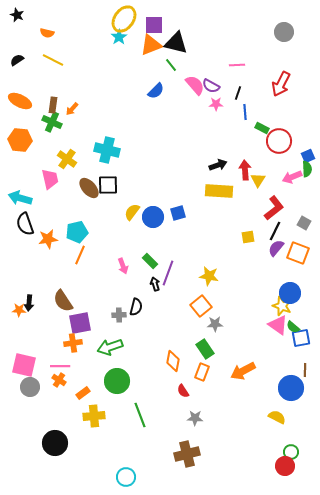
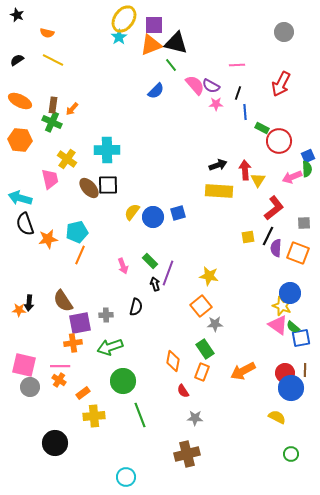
cyan cross at (107, 150): rotated 15 degrees counterclockwise
gray square at (304, 223): rotated 32 degrees counterclockwise
black line at (275, 231): moved 7 px left, 5 px down
purple semicircle at (276, 248): rotated 36 degrees counterclockwise
gray cross at (119, 315): moved 13 px left
green circle at (117, 381): moved 6 px right
green circle at (291, 452): moved 2 px down
red circle at (285, 466): moved 93 px up
